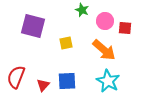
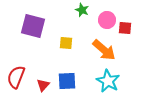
pink circle: moved 2 px right, 1 px up
yellow square: rotated 16 degrees clockwise
